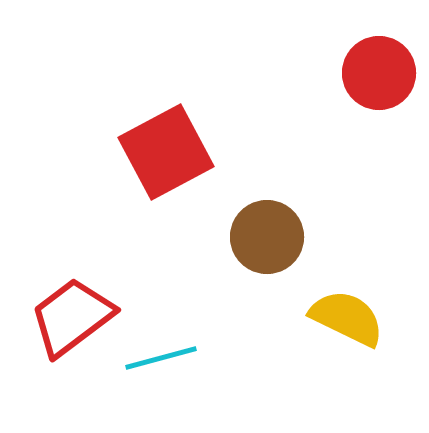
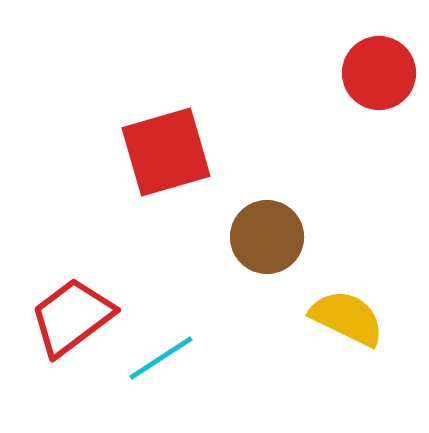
red square: rotated 12 degrees clockwise
cyan line: rotated 18 degrees counterclockwise
